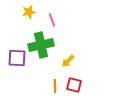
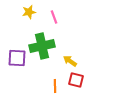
pink line: moved 2 px right, 3 px up
green cross: moved 1 px right, 1 px down
yellow arrow: moved 2 px right; rotated 80 degrees clockwise
red square: moved 2 px right, 5 px up
